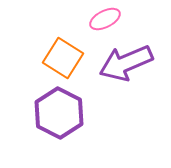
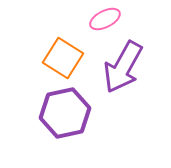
purple arrow: moved 3 px left, 4 px down; rotated 38 degrees counterclockwise
purple hexagon: moved 6 px right; rotated 21 degrees clockwise
